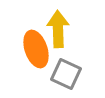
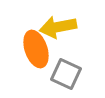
yellow arrow: moved 2 px up; rotated 99 degrees counterclockwise
